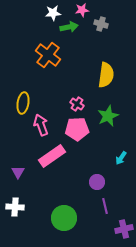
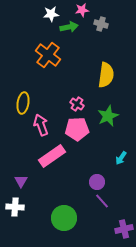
white star: moved 2 px left, 1 px down
purple triangle: moved 3 px right, 9 px down
purple line: moved 3 px left, 5 px up; rotated 28 degrees counterclockwise
